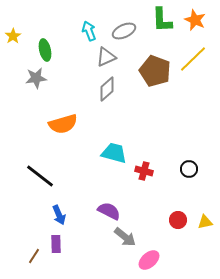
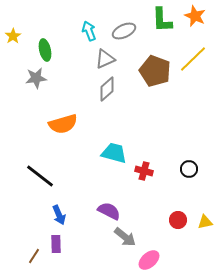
orange star: moved 4 px up
gray triangle: moved 1 px left, 2 px down
